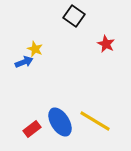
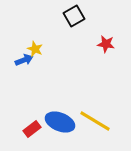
black square: rotated 25 degrees clockwise
red star: rotated 18 degrees counterclockwise
blue arrow: moved 2 px up
blue ellipse: rotated 36 degrees counterclockwise
